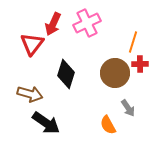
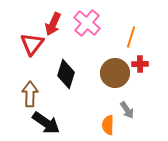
pink cross: rotated 24 degrees counterclockwise
orange line: moved 2 px left, 5 px up
brown arrow: rotated 105 degrees counterclockwise
gray arrow: moved 1 px left, 2 px down
orange semicircle: rotated 30 degrees clockwise
